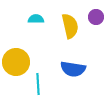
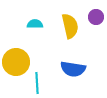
cyan semicircle: moved 1 px left, 5 px down
cyan line: moved 1 px left, 1 px up
